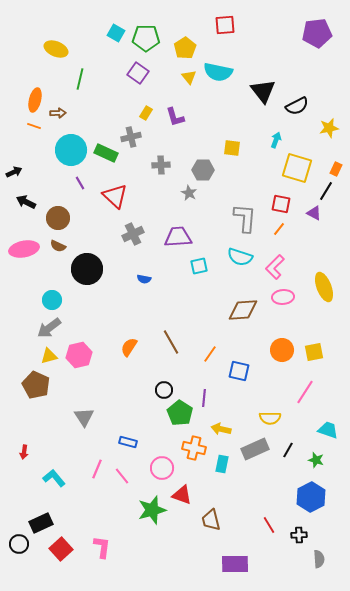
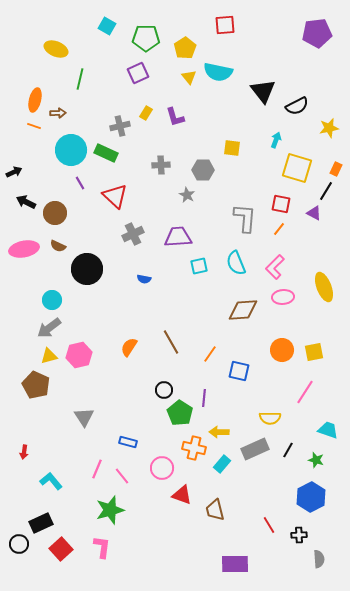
cyan square at (116, 33): moved 9 px left, 7 px up
purple square at (138, 73): rotated 30 degrees clockwise
gray cross at (131, 137): moved 11 px left, 11 px up
gray star at (189, 193): moved 2 px left, 2 px down
brown circle at (58, 218): moved 3 px left, 5 px up
cyan semicircle at (240, 257): moved 4 px left, 6 px down; rotated 50 degrees clockwise
yellow arrow at (221, 429): moved 2 px left, 3 px down; rotated 12 degrees counterclockwise
cyan rectangle at (222, 464): rotated 30 degrees clockwise
cyan L-shape at (54, 478): moved 3 px left, 3 px down
green star at (152, 510): moved 42 px left
brown trapezoid at (211, 520): moved 4 px right, 10 px up
